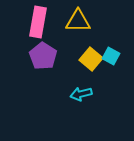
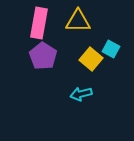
pink rectangle: moved 1 px right, 1 px down
cyan square: moved 7 px up
